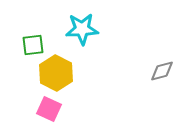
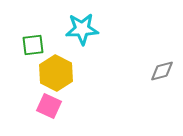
pink square: moved 3 px up
